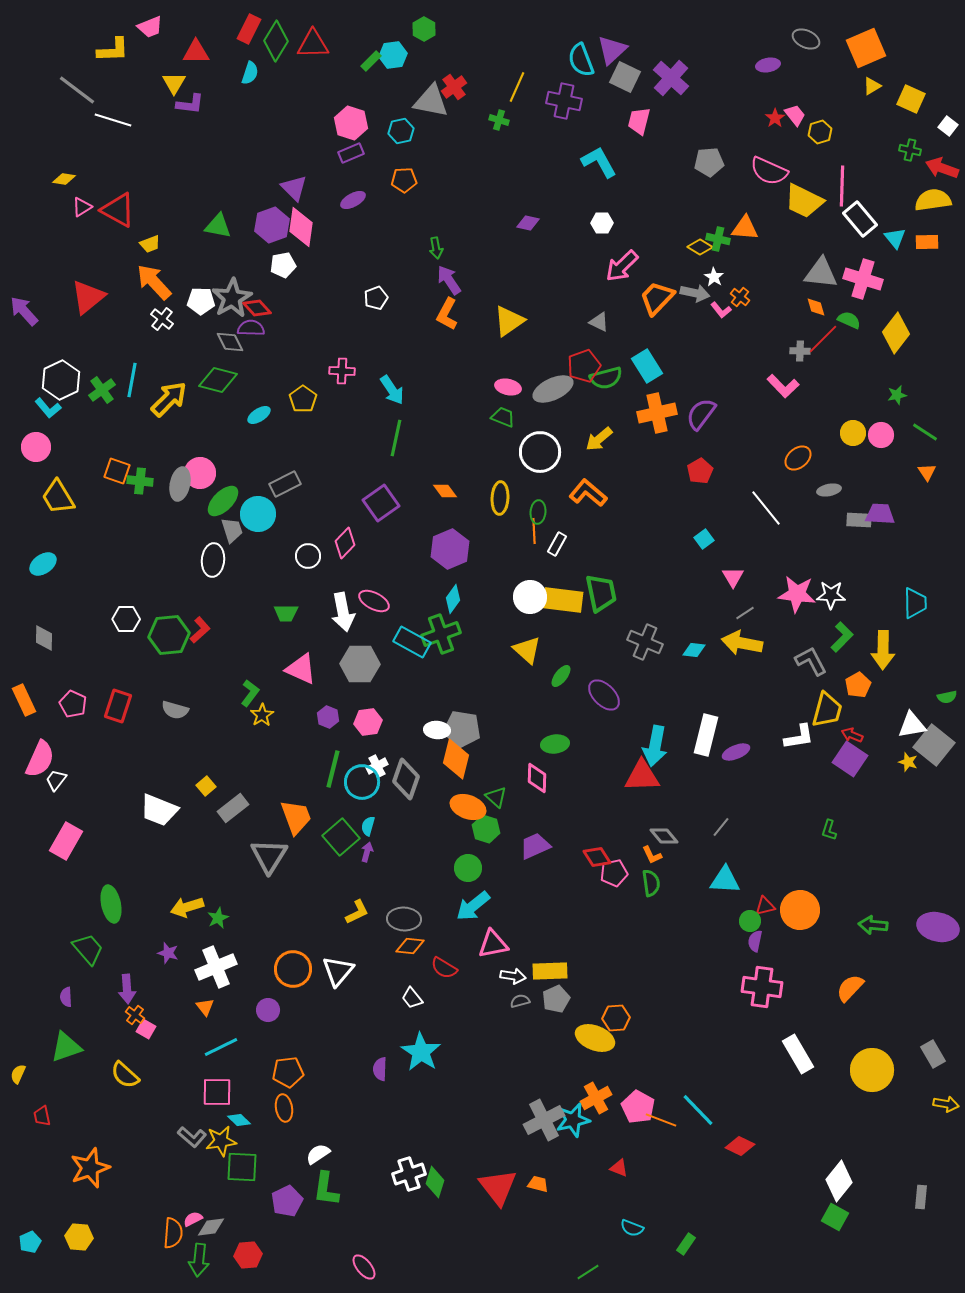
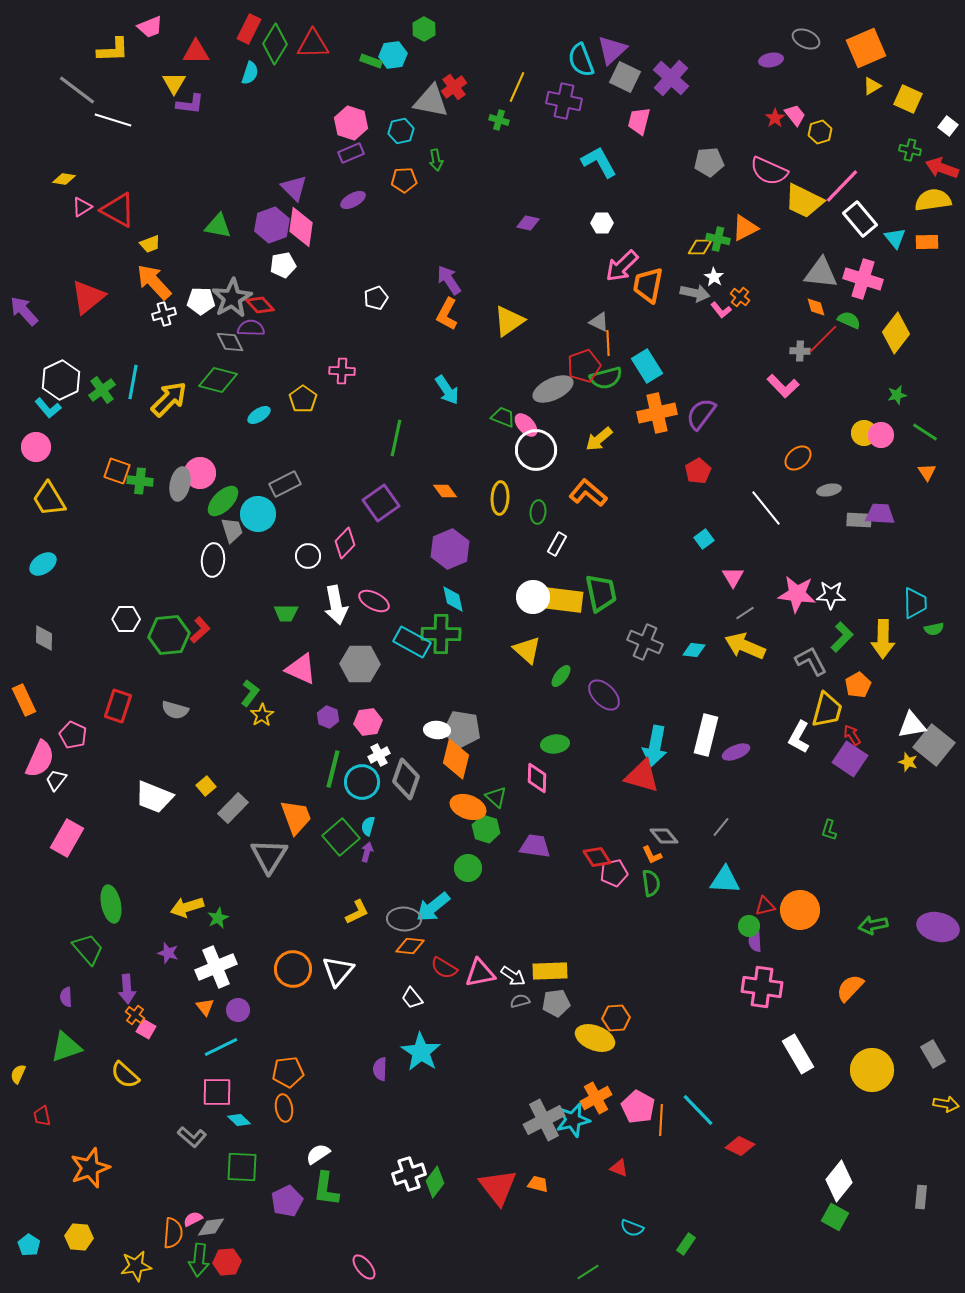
green diamond at (276, 41): moved 1 px left, 3 px down
green rectangle at (371, 61): rotated 65 degrees clockwise
purple ellipse at (768, 65): moved 3 px right, 5 px up
yellow square at (911, 99): moved 3 px left
pink line at (842, 186): rotated 42 degrees clockwise
orange triangle at (745, 228): rotated 32 degrees counterclockwise
yellow diamond at (700, 247): rotated 30 degrees counterclockwise
green arrow at (436, 248): moved 88 px up
orange trapezoid at (657, 298): moved 9 px left, 13 px up; rotated 33 degrees counterclockwise
red diamond at (257, 308): moved 3 px right, 3 px up
white cross at (162, 319): moved 2 px right, 5 px up; rotated 35 degrees clockwise
cyan line at (132, 380): moved 1 px right, 2 px down
pink ellipse at (508, 387): moved 18 px right, 38 px down; rotated 35 degrees clockwise
cyan arrow at (392, 390): moved 55 px right
yellow circle at (853, 433): moved 11 px right
white circle at (540, 452): moved 4 px left, 2 px up
red pentagon at (700, 471): moved 2 px left
yellow trapezoid at (58, 497): moved 9 px left, 2 px down
orange line at (534, 531): moved 74 px right, 188 px up
white circle at (530, 597): moved 3 px right
cyan diamond at (453, 599): rotated 48 degrees counterclockwise
white arrow at (343, 612): moved 7 px left, 7 px up
green cross at (441, 634): rotated 21 degrees clockwise
yellow arrow at (742, 643): moved 3 px right, 3 px down; rotated 12 degrees clockwise
yellow arrow at (883, 650): moved 11 px up
green semicircle at (947, 697): moved 13 px left, 68 px up
pink pentagon at (73, 704): moved 31 px down
red arrow at (852, 735): rotated 35 degrees clockwise
white L-shape at (799, 737): rotated 128 degrees clockwise
white cross at (377, 766): moved 2 px right, 11 px up
red triangle at (642, 776): rotated 18 degrees clockwise
gray rectangle at (233, 808): rotated 8 degrees counterclockwise
white trapezoid at (159, 810): moved 5 px left, 13 px up
pink rectangle at (66, 841): moved 1 px right, 3 px up
purple trapezoid at (535, 846): rotated 32 degrees clockwise
cyan arrow at (473, 906): moved 40 px left, 1 px down
green circle at (750, 921): moved 1 px left, 5 px down
green arrow at (873, 925): rotated 16 degrees counterclockwise
purple semicircle at (755, 941): rotated 15 degrees counterclockwise
pink triangle at (493, 944): moved 13 px left, 29 px down
white arrow at (513, 976): rotated 25 degrees clockwise
gray pentagon at (556, 999): moved 4 px down; rotated 16 degrees clockwise
purple circle at (268, 1010): moved 30 px left
orange line at (661, 1120): rotated 72 degrees clockwise
yellow star at (221, 1141): moved 85 px left, 125 px down
green diamond at (435, 1182): rotated 20 degrees clockwise
cyan pentagon at (30, 1242): moved 1 px left, 3 px down; rotated 15 degrees counterclockwise
red hexagon at (248, 1255): moved 21 px left, 7 px down
